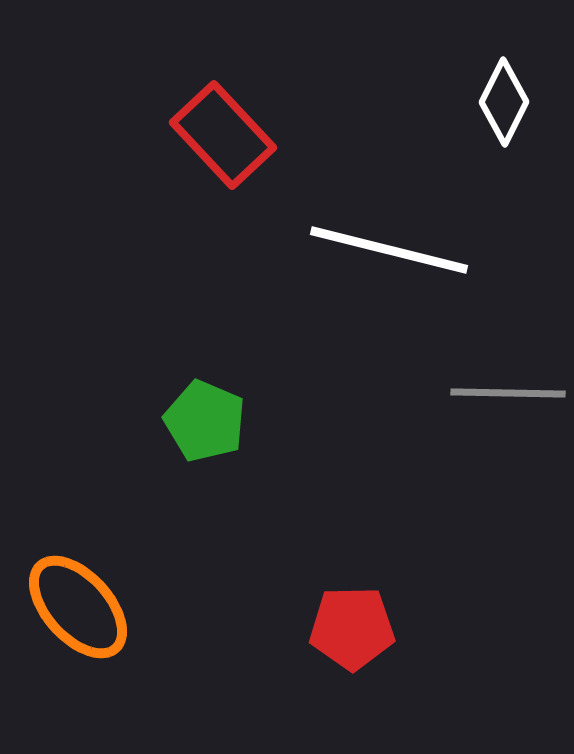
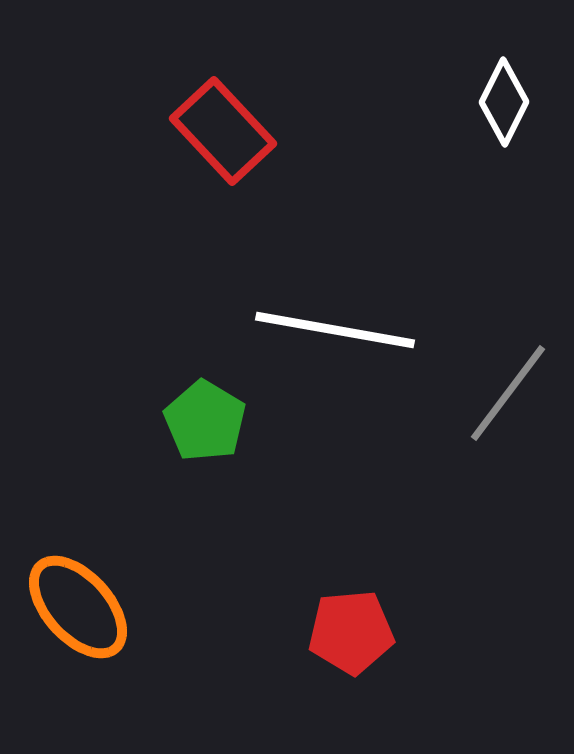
red rectangle: moved 4 px up
white line: moved 54 px left, 80 px down; rotated 4 degrees counterclockwise
gray line: rotated 54 degrees counterclockwise
green pentagon: rotated 8 degrees clockwise
red pentagon: moved 1 px left, 4 px down; rotated 4 degrees counterclockwise
